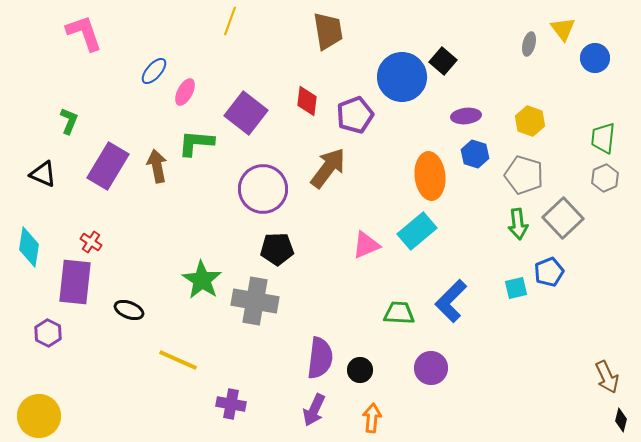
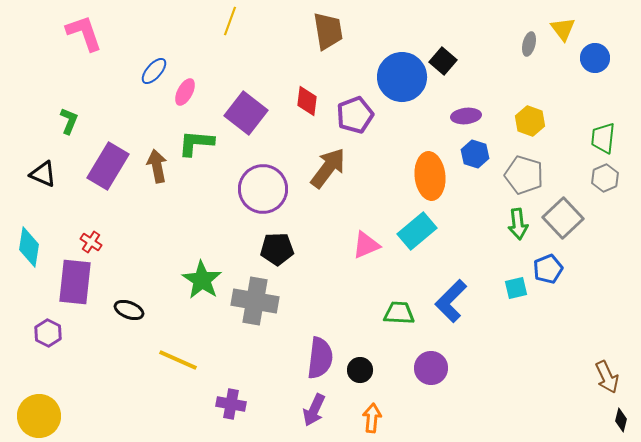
blue pentagon at (549, 272): moved 1 px left, 3 px up
